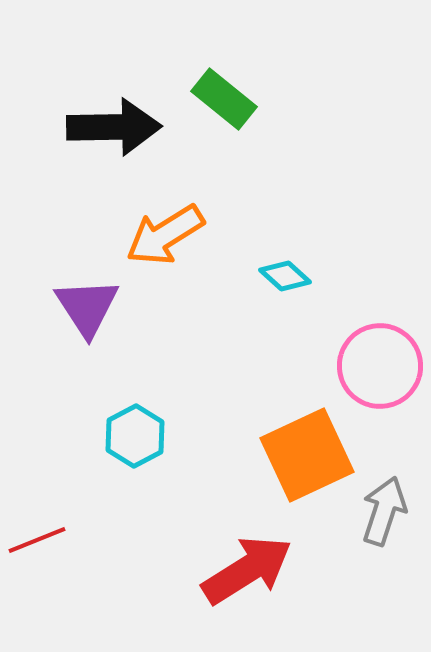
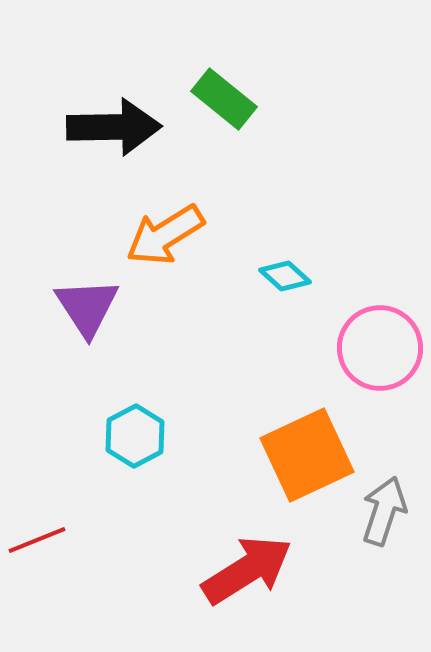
pink circle: moved 18 px up
